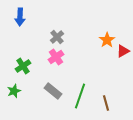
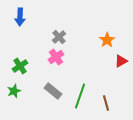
gray cross: moved 2 px right
red triangle: moved 2 px left, 10 px down
green cross: moved 3 px left
